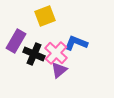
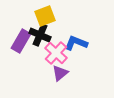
purple rectangle: moved 5 px right
black cross: moved 6 px right, 19 px up
purple triangle: moved 1 px right, 3 px down
